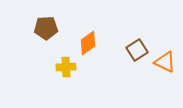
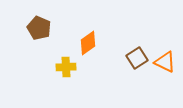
brown pentagon: moved 7 px left; rotated 25 degrees clockwise
brown square: moved 8 px down
